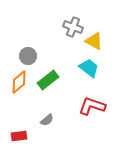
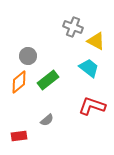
yellow triangle: moved 2 px right
